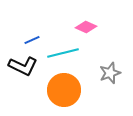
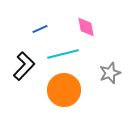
pink diamond: rotated 55 degrees clockwise
blue line: moved 8 px right, 11 px up
cyan line: moved 1 px down
black L-shape: moved 1 px right; rotated 72 degrees counterclockwise
